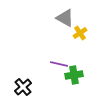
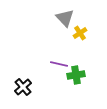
gray triangle: rotated 18 degrees clockwise
green cross: moved 2 px right
